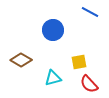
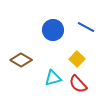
blue line: moved 4 px left, 15 px down
yellow square: moved 2 px left, 3 px up; rotated 35 degrees counterclockwise
red semicircle: moved 11 px left
